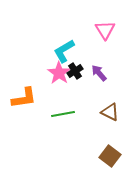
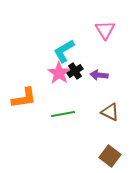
purple arrow: moved 2 px down; rotated 42 degrees counterclockwise
